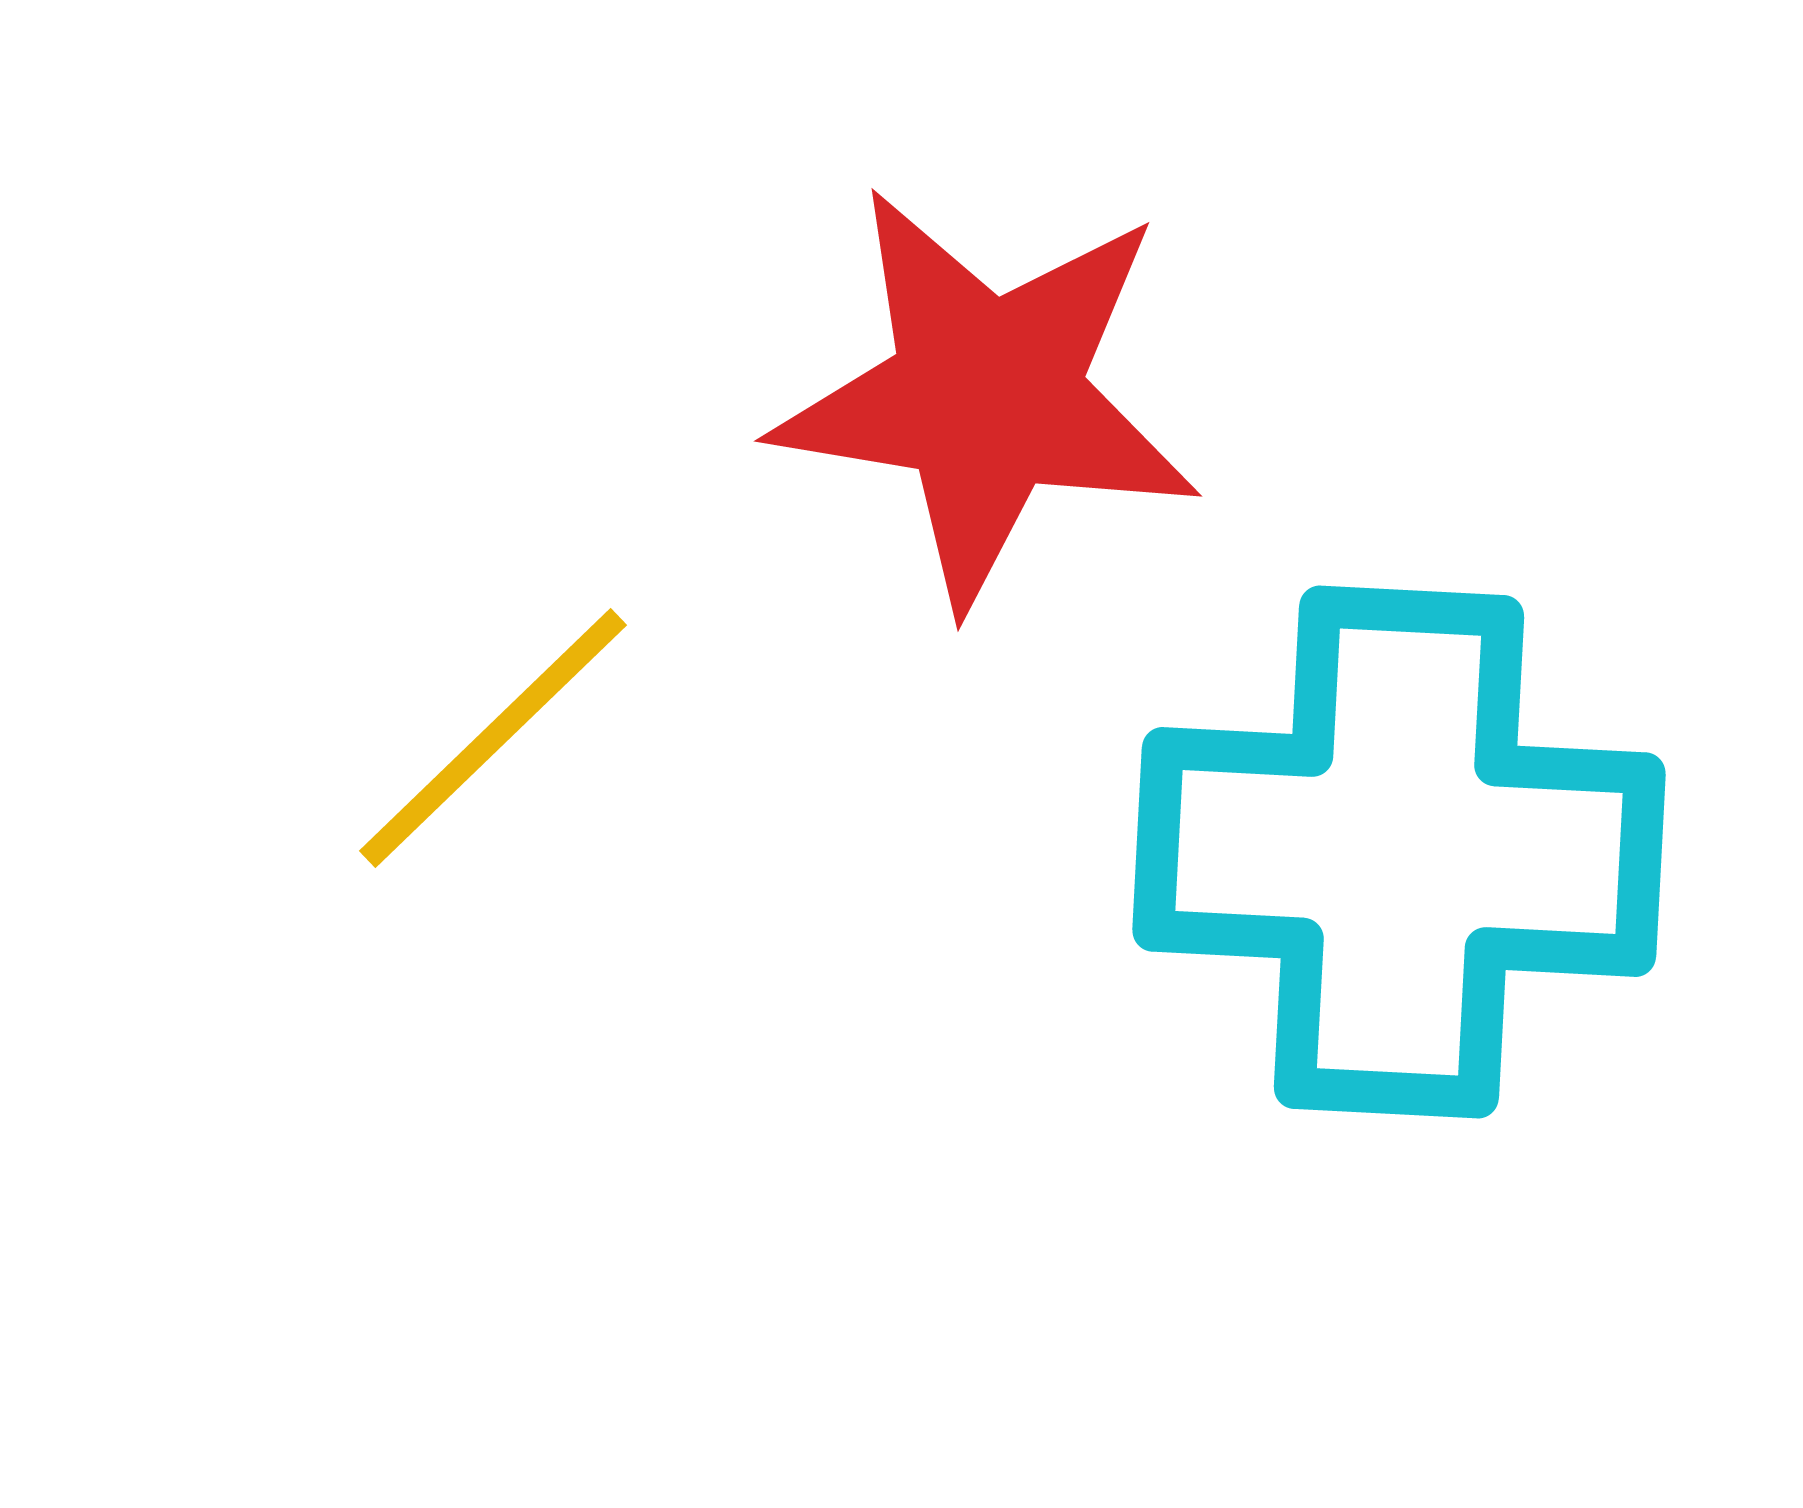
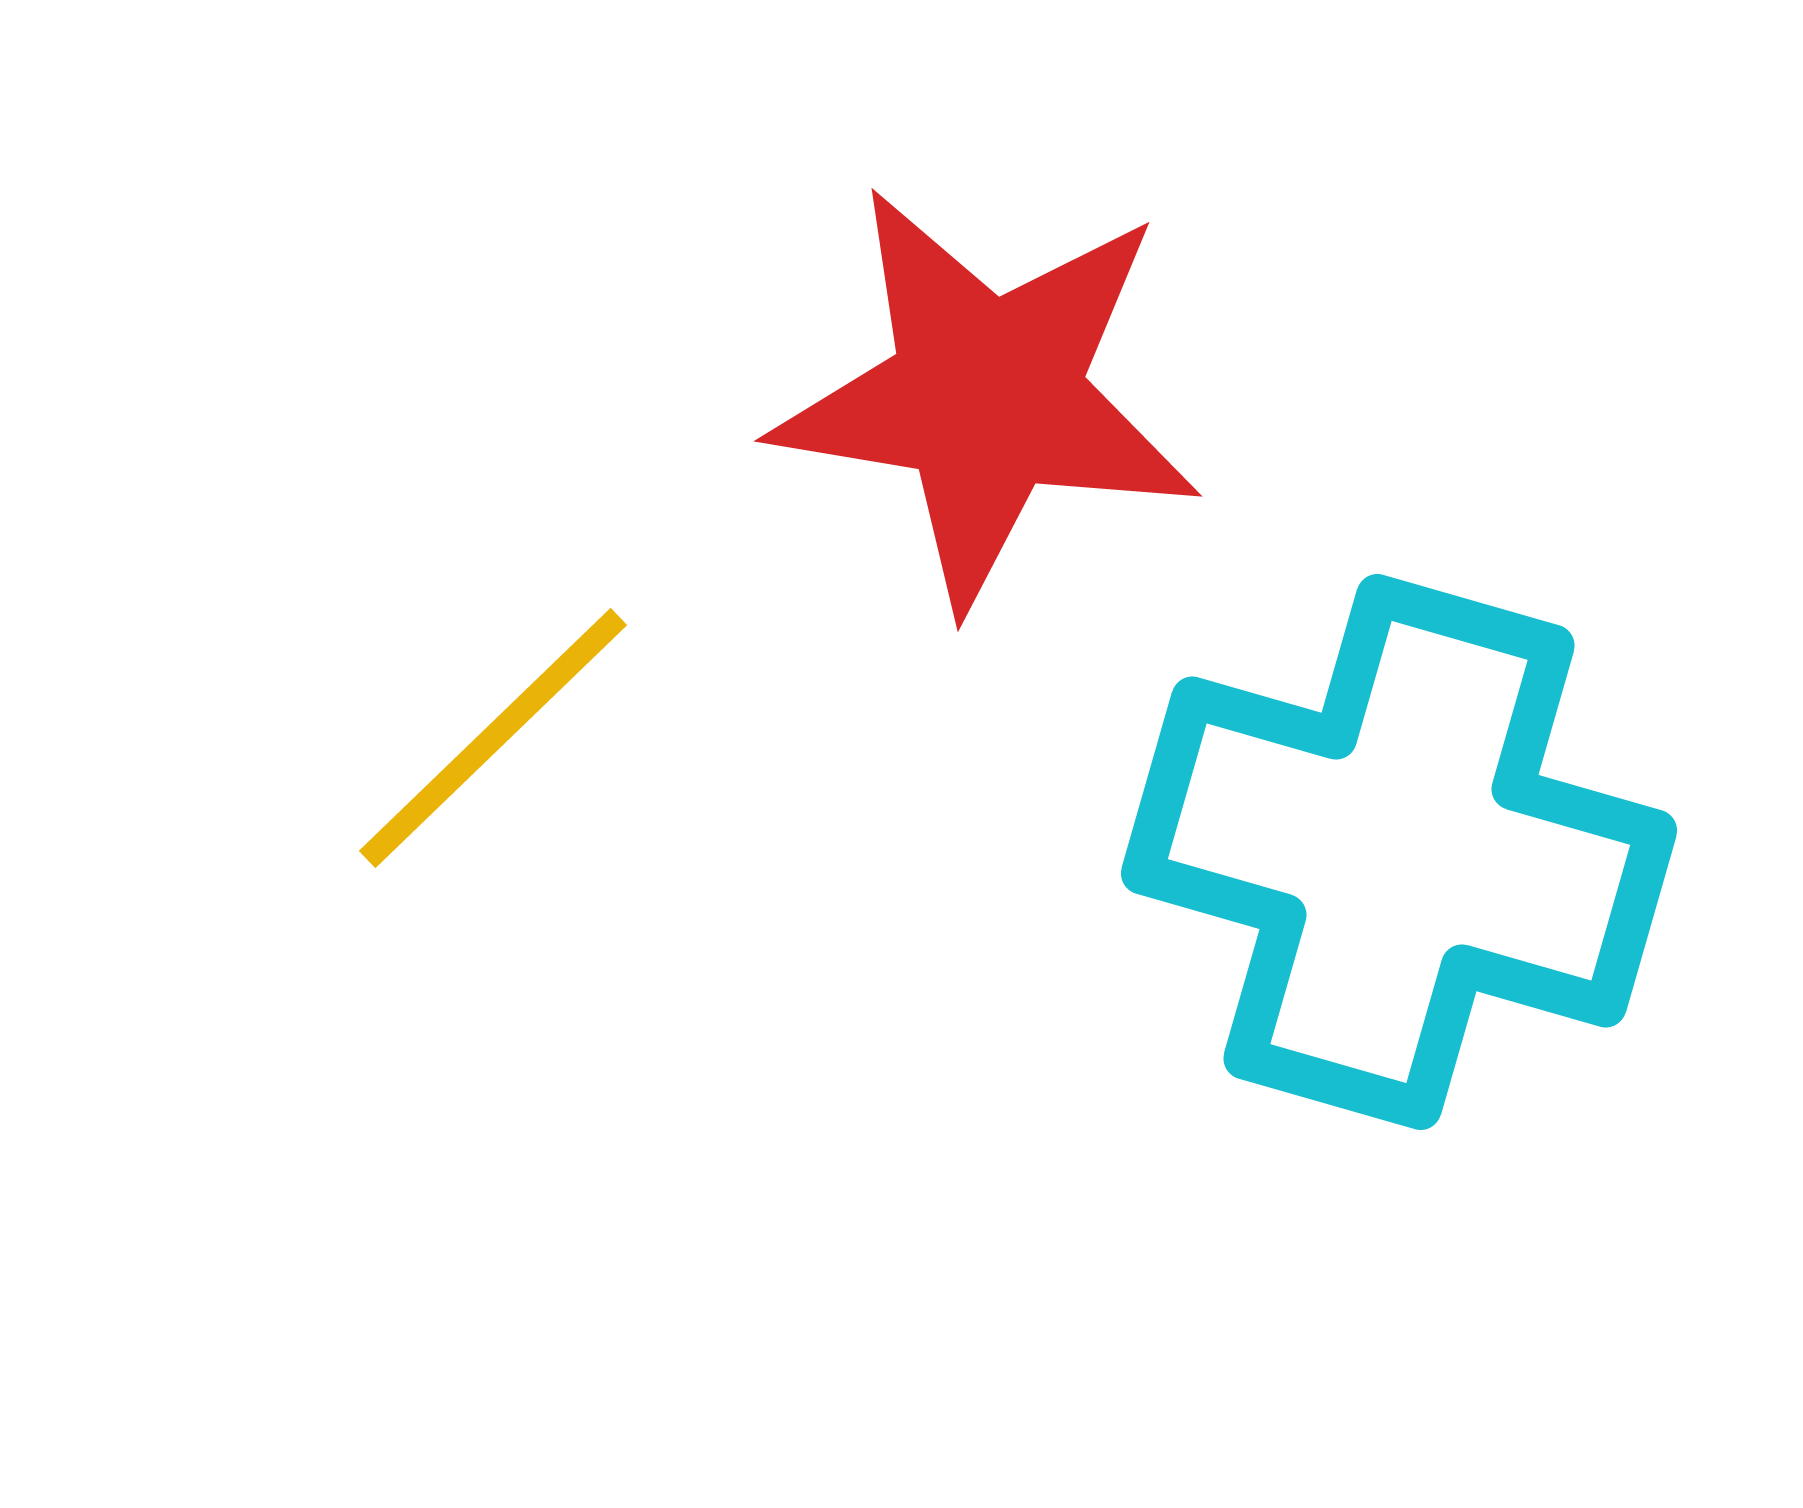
cyan cross: rotated 13 degrees clockwise
